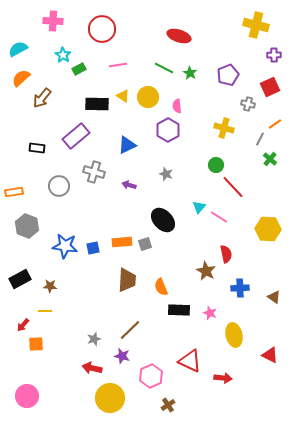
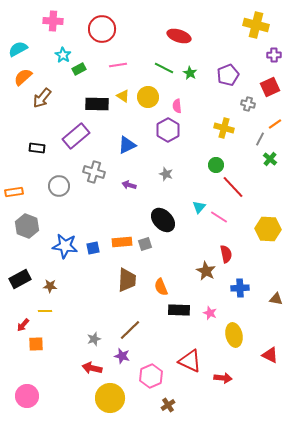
orange semicircle at (21, 78): moved 2 px right, 1 px up
brown triangle at (274, 297): moved 2 px right, 2 px down; rotated 24 degrees counterclockwise
